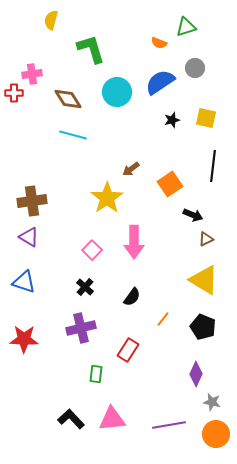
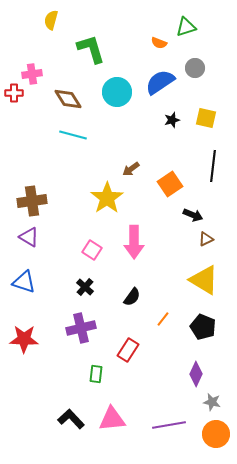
pink square: rotated 12 degrees counterclockwise
